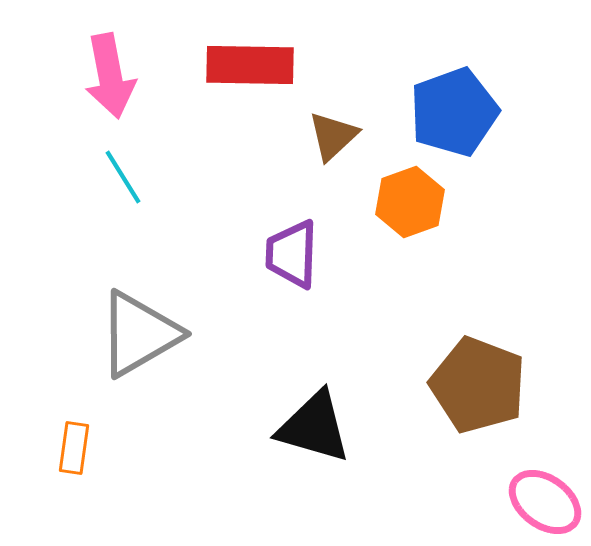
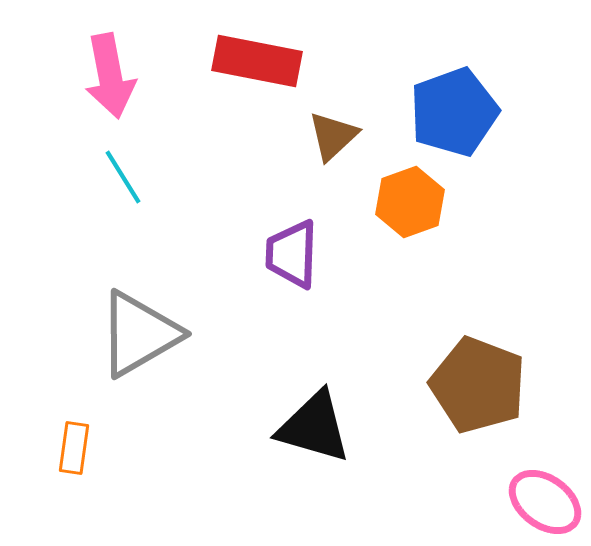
red rectangle: moved 7 px right, 4 px up; rotated 10 degrees clockwise
